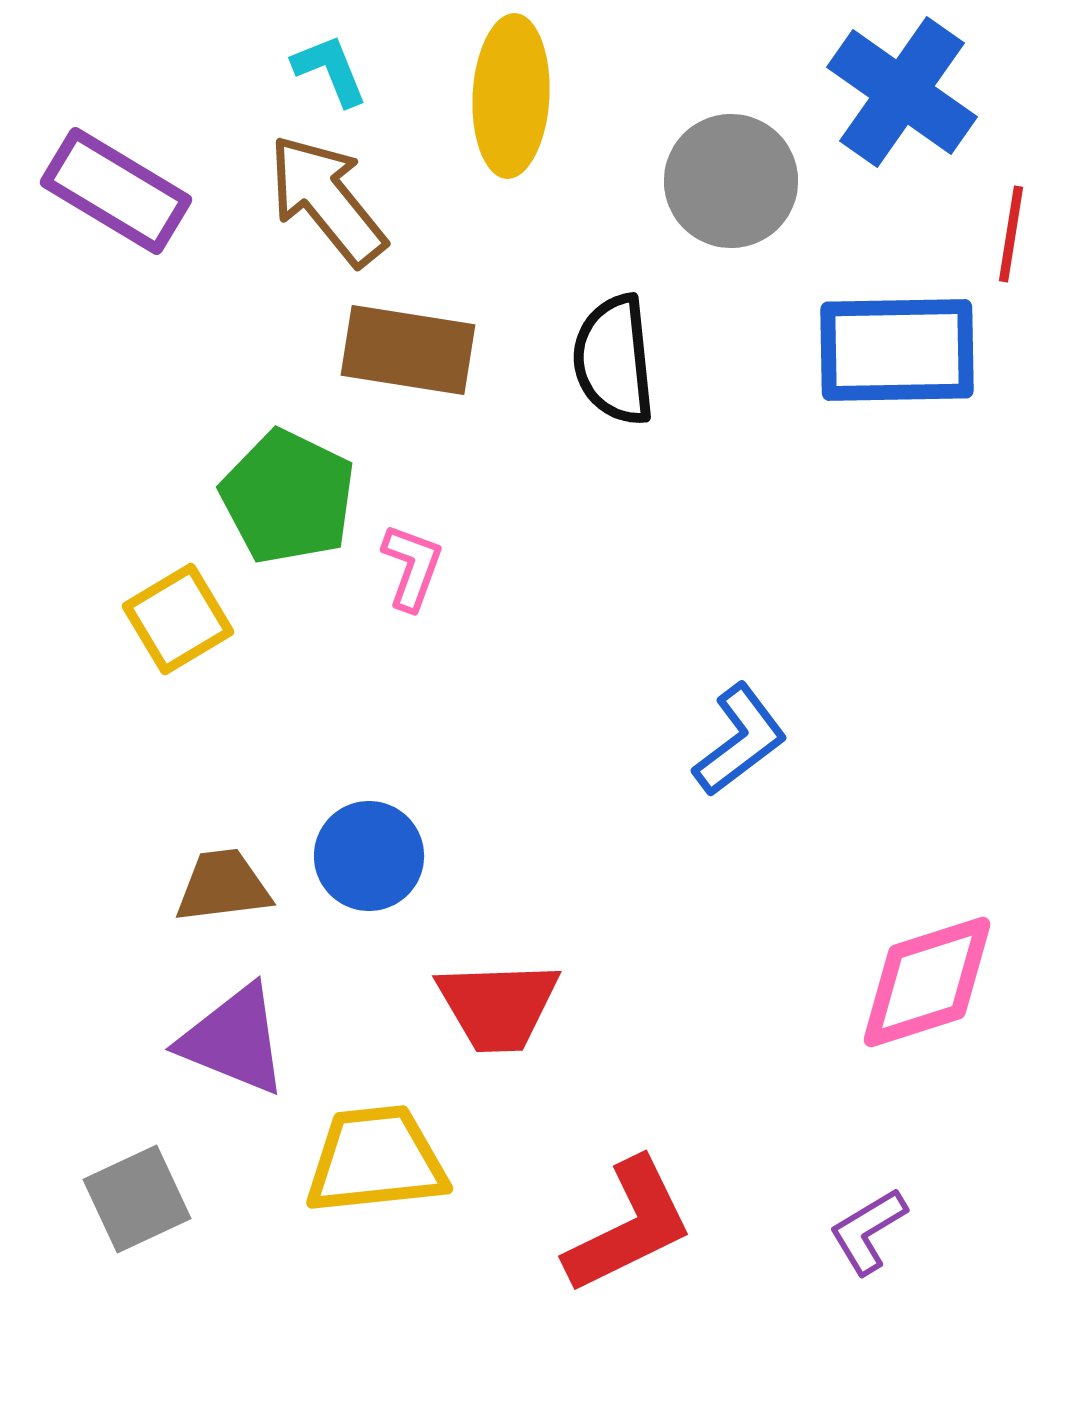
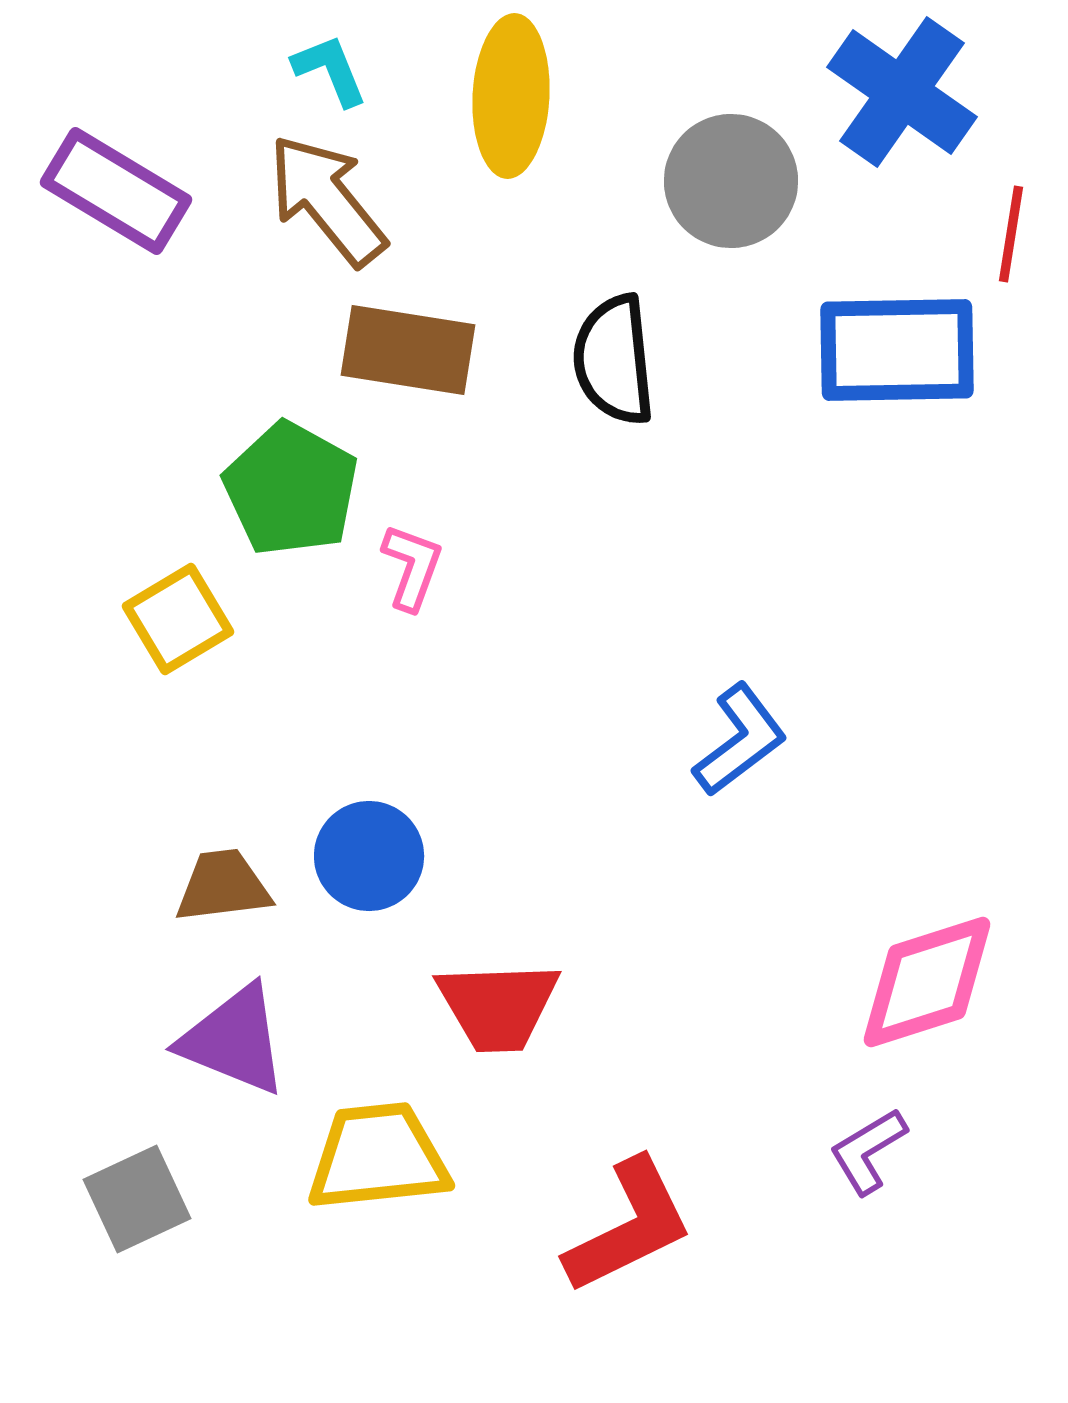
green pentagon: moved 3 px right, 8 px up; rotated 3 degrees clockwise
yellow trapezoid: moved 2 px right, 3 px up
purple L-shape: moved 80 px up
